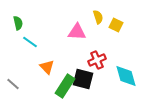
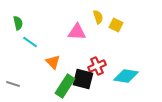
red cross: moved 6 px down
orange triangle: moved 6 px right, 5 px up
cyan diamond: rotated 65 degrees counterclockwise
gray line: rotated 24 degrees counterclockwise
